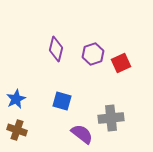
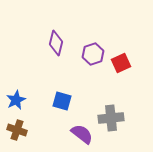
purple diamond: moved 6 px up
blue star: moved 1 px down
